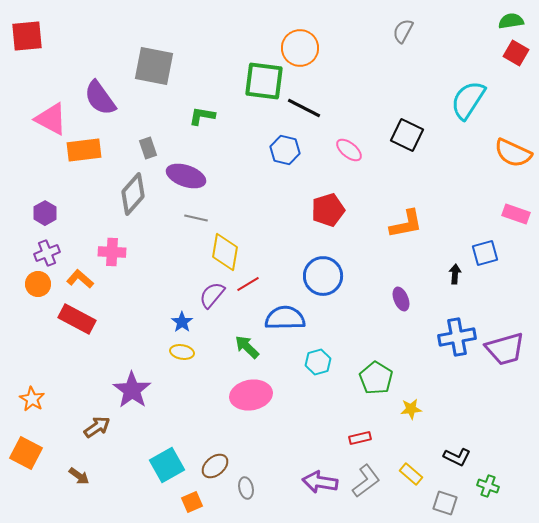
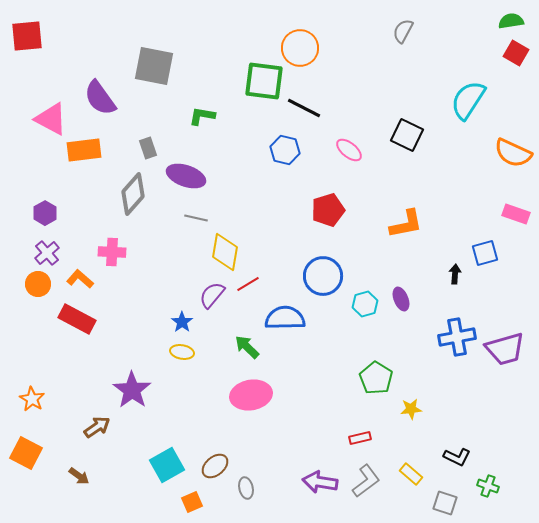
purple cross at (47, 253): rotated 20 degrees counterclockwise
cyan hexagon at (318, 362): moved 47 px right, 58 px up
